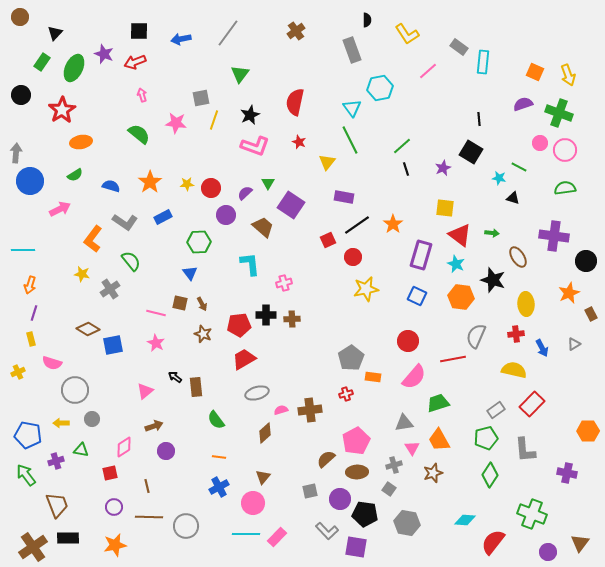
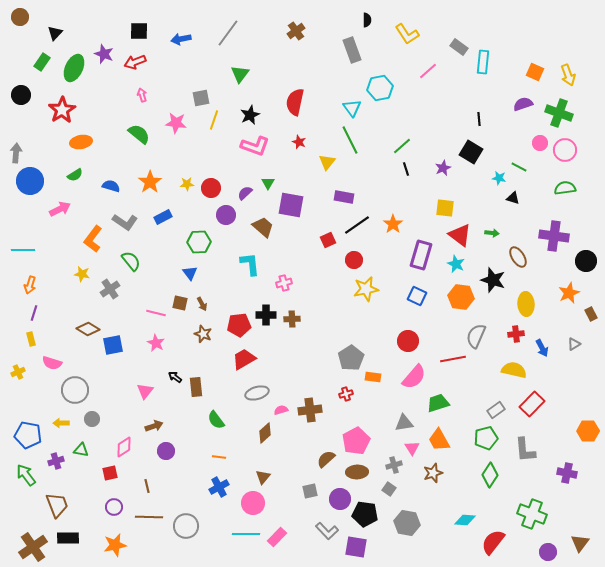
purple square at (291, 205): rotated 24 degrees counterclockwise
red circle at (353, 257): moved 1 px right, 3 px down
pink triangle at (145, 391): rotated 12 degrees counterclockwise
